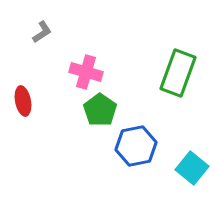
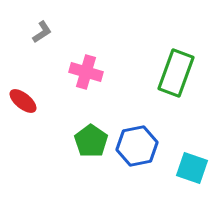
green rectangle: moved 2 px left
red ellipse: rotated 40 degrees counterclockwise
green pentagon: moved 9 px left, 31 px down
blue hexagon: moved 1 px right
cyan square: rotated 20 degrees counterclockwise
